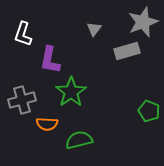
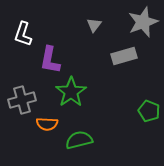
gray triangle: moved 4 px up
gray rectangle: moved 3 px left, 5 px down
